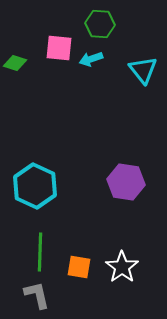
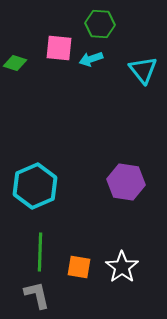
cyan hexagon: rotated 12 degrees clockwise
